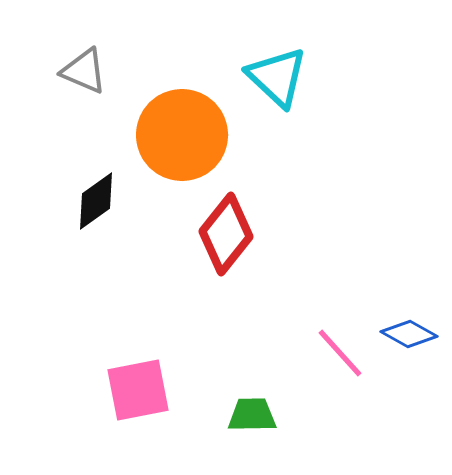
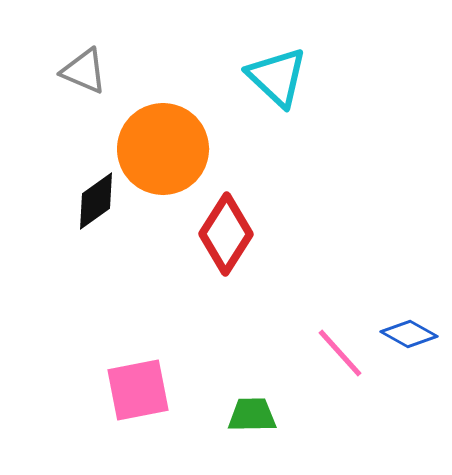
orange circle: moved 19 px left, 14 px down
red diamond: rotated 6 degrees counterclockwise
